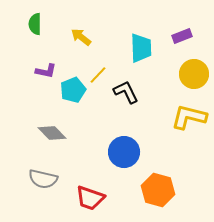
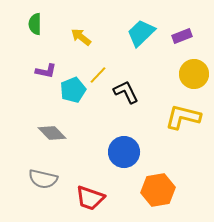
cyan trapezoid: moved 15 px up; rotated 132 degrees counterclockwise
yellow L-shape: moved 6 px left
orange hexagon: rotated 24 degrees counterclockwise
